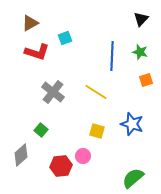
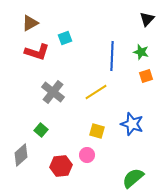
black triangle: moved 6 px right
green star: moved 1 px right
orange square: moved 4 px up
yellow line: rotated 65 degrees counterclockwise
pink circle: moved 4 px right, 1 px up
